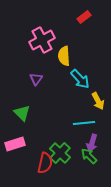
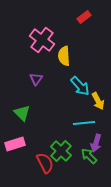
pink cross: rotated 25 degrees counterclockwise
cyan arrow: moved 7 px down
purple arrow: moved 4 px right
green cross: moved 1 px right, 2 px up
red semicircle: rotated 40 degrees counterclockwise
